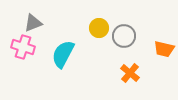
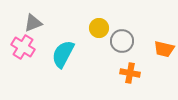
gray circle: moved 2 px left, 5 px down
pink cross: rotated 15 degrees clockwise
orange cross: rotated 30 degrees counterclockwise
